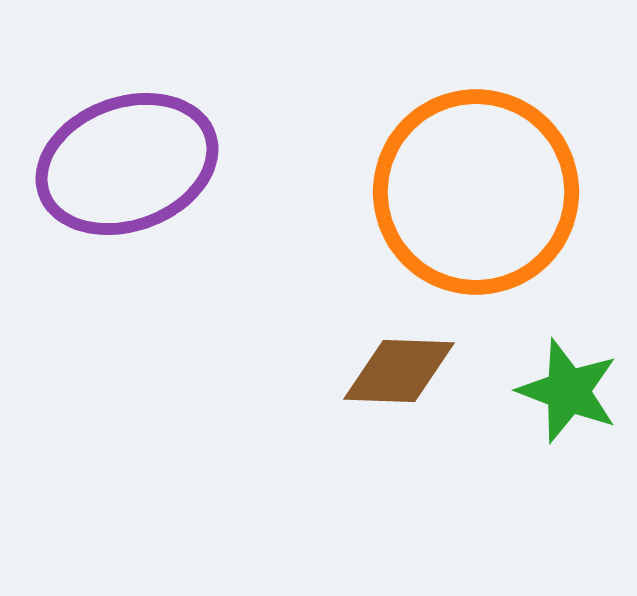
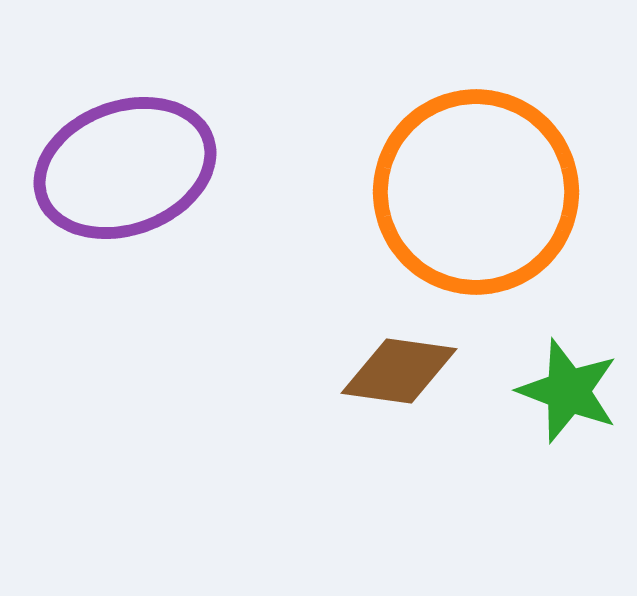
purple ellipse: moved 2 px left, 4 px down
brown diamond: rotated 6 degrees clockwise
